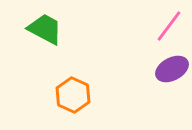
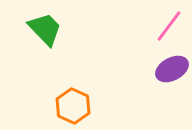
green trapezoid: rotated 18 degrees clockwise
orange hexagon: moved 11 px down
